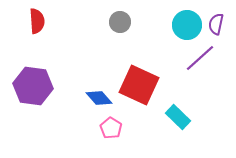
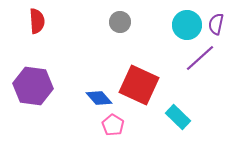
pink pentagon: moved 2 px right, 3 px up
